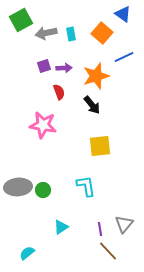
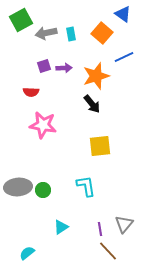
red semicircle: moved 28 px left; rotated 112 degrees clockwise
black arrow: moved 1 px up
